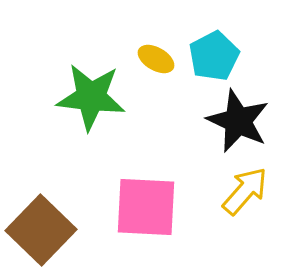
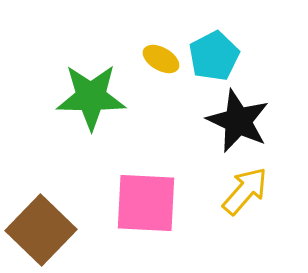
yellow ellipse: moved 5 px right
green star: rotated 6 degrees counterclockwise
pink square: moved 4 px up
